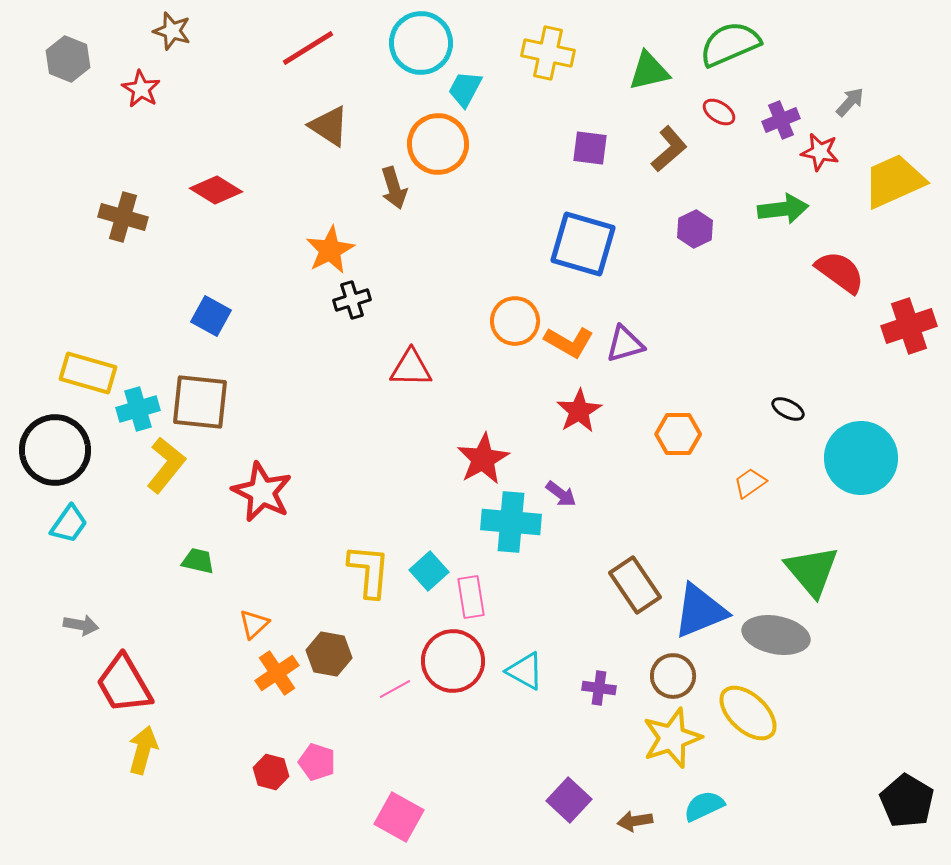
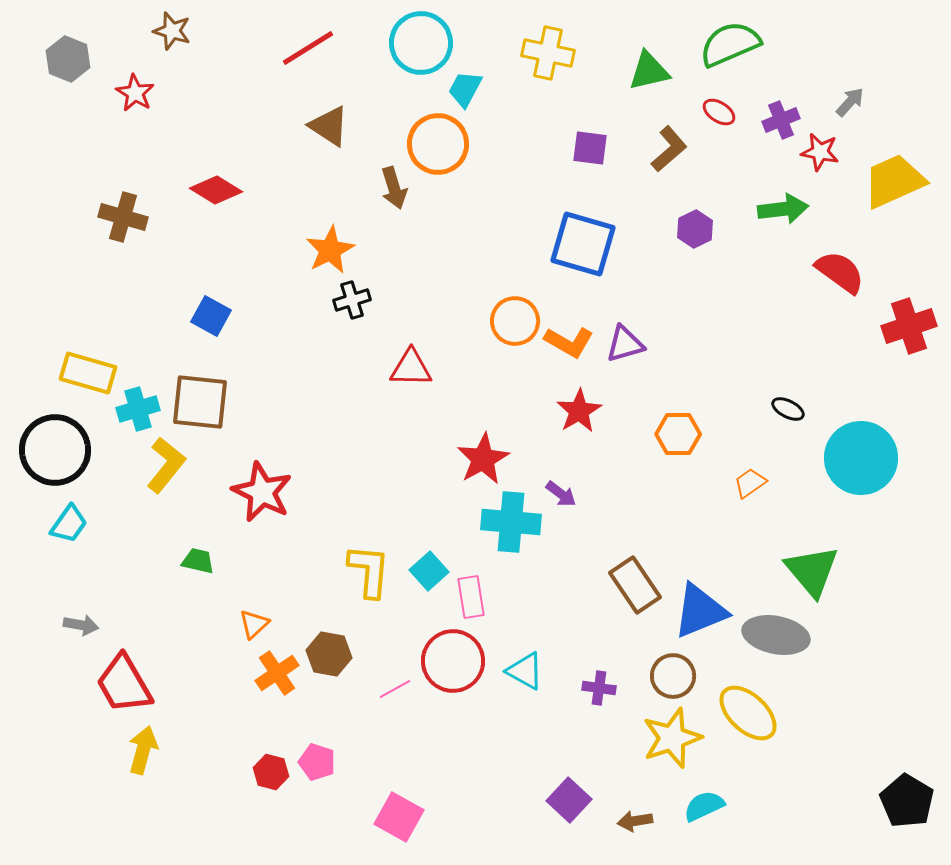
red star at (141, 89): moved 6 px left, 4 px down
